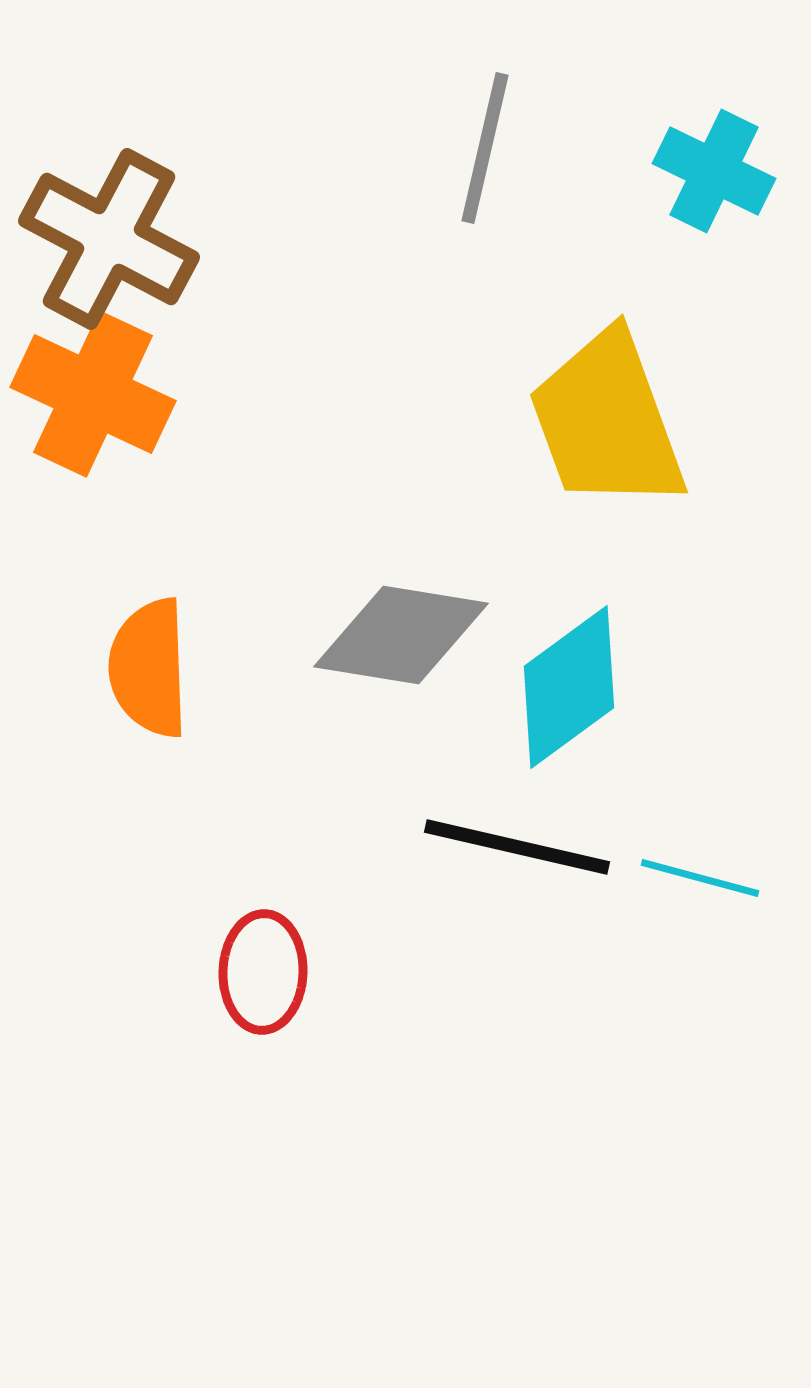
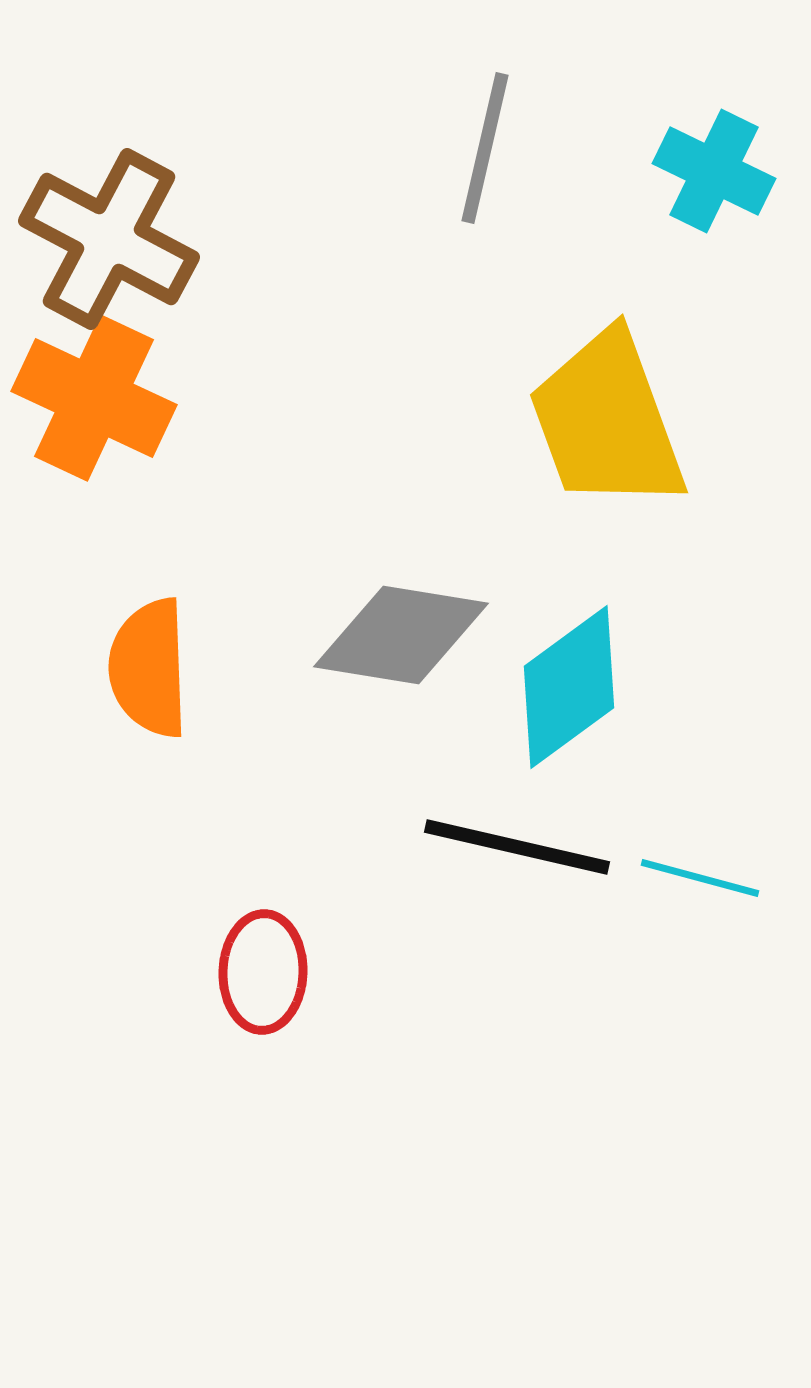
orange cross: moved 1 px right, 4 px down
